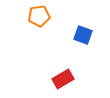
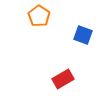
orange pentagon: rotated 30 degrees counterclockwise
